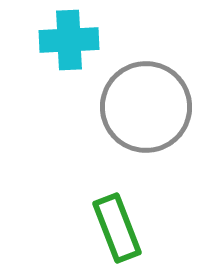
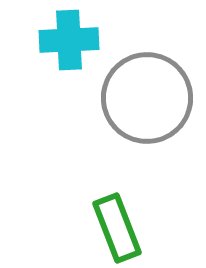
gray circle: moved 1 px right, 9 px up
